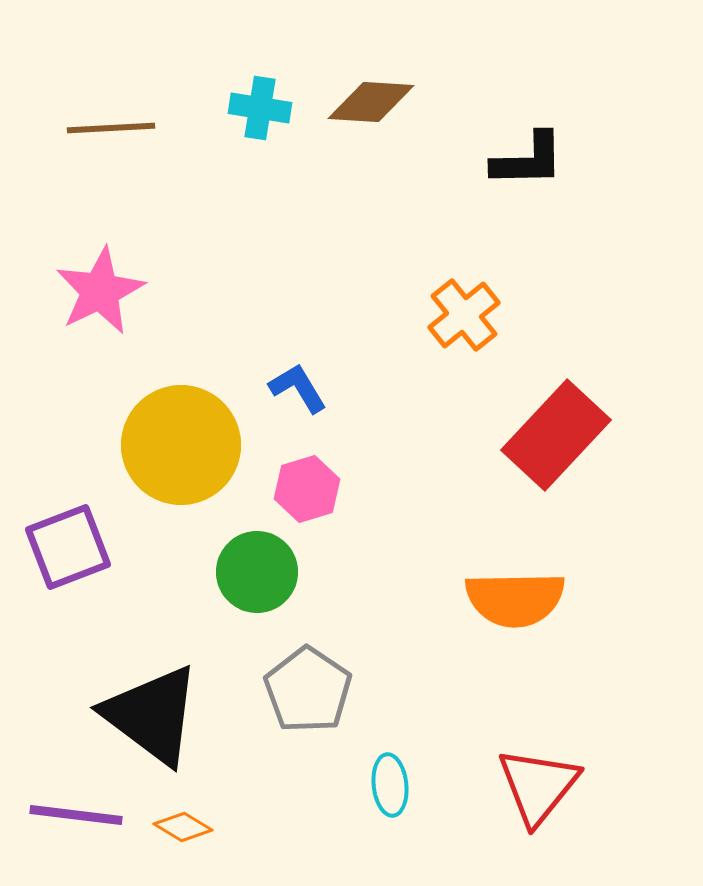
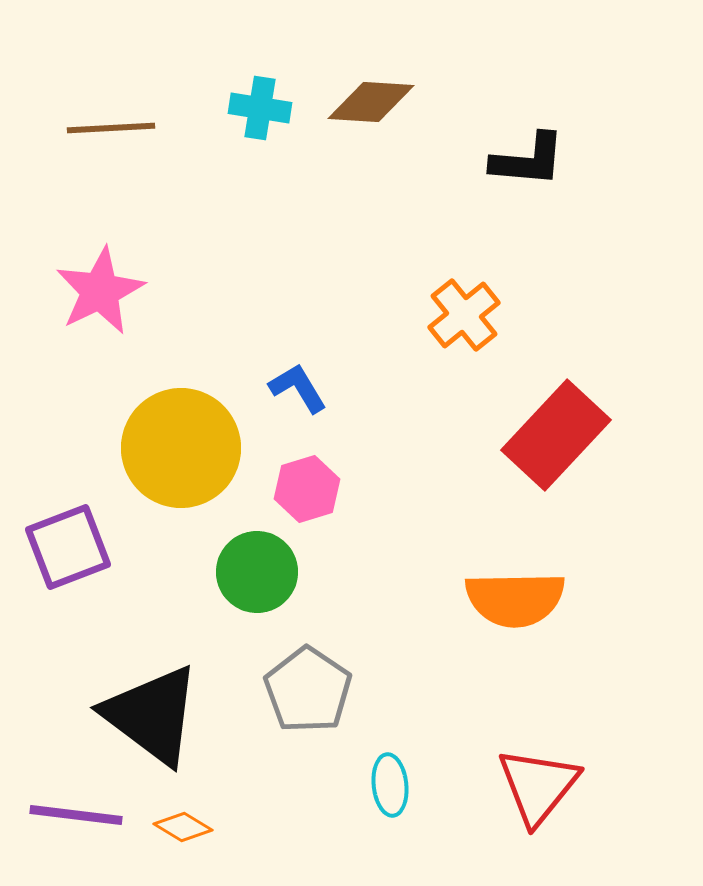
black L-shape: rotated 6 degrees clockwise
yellow circle: moved 3 px down
